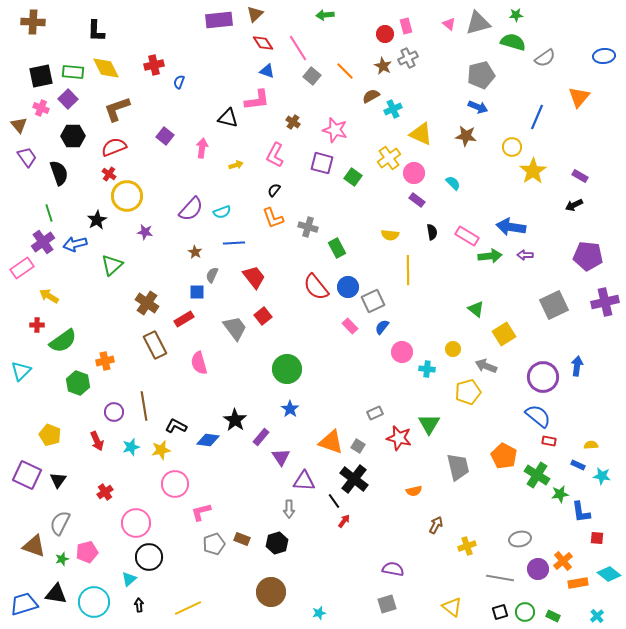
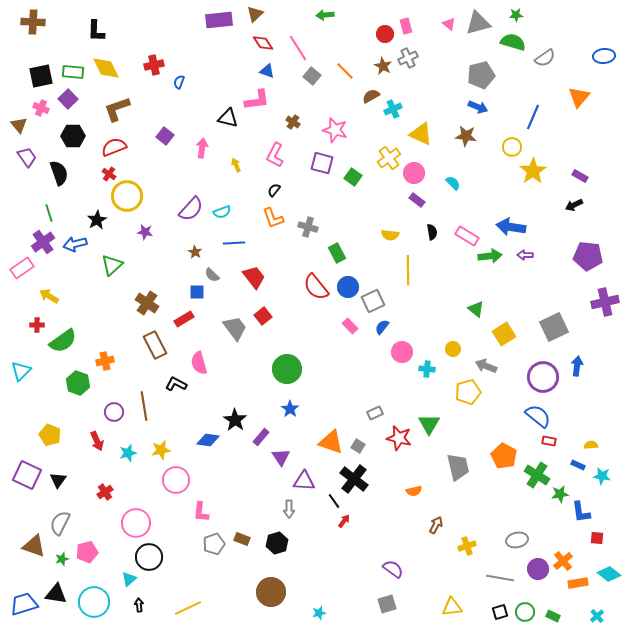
blue line at (537, 117): moved 4 px left
yellow arrow at (236, 165): rotated 96 degrees counterclockwise
green rectangle at (337, 248): moved 5 px down
gray semicircle at (212, 275): rotated 70 degrees counterclockwise
gray square at (554, 305): moved 22 px down
black L-shape at (176, 426): moved 42 px up
cyan star at (131, 447): moved 3 px left, 6 px down
pink circle at (175, 484): moved 1 px right, 4 px up
pink L-shape at (201, 512): rotated 70 degrees counterclockwise
gray ellipse at (520, 539): moved 3 px left, 1 px down
purple semicircle at (393, 569): rotated 25 degrees clockwise
yellow triangle at (452, 607): rotated 45 degrees counterclockwise
